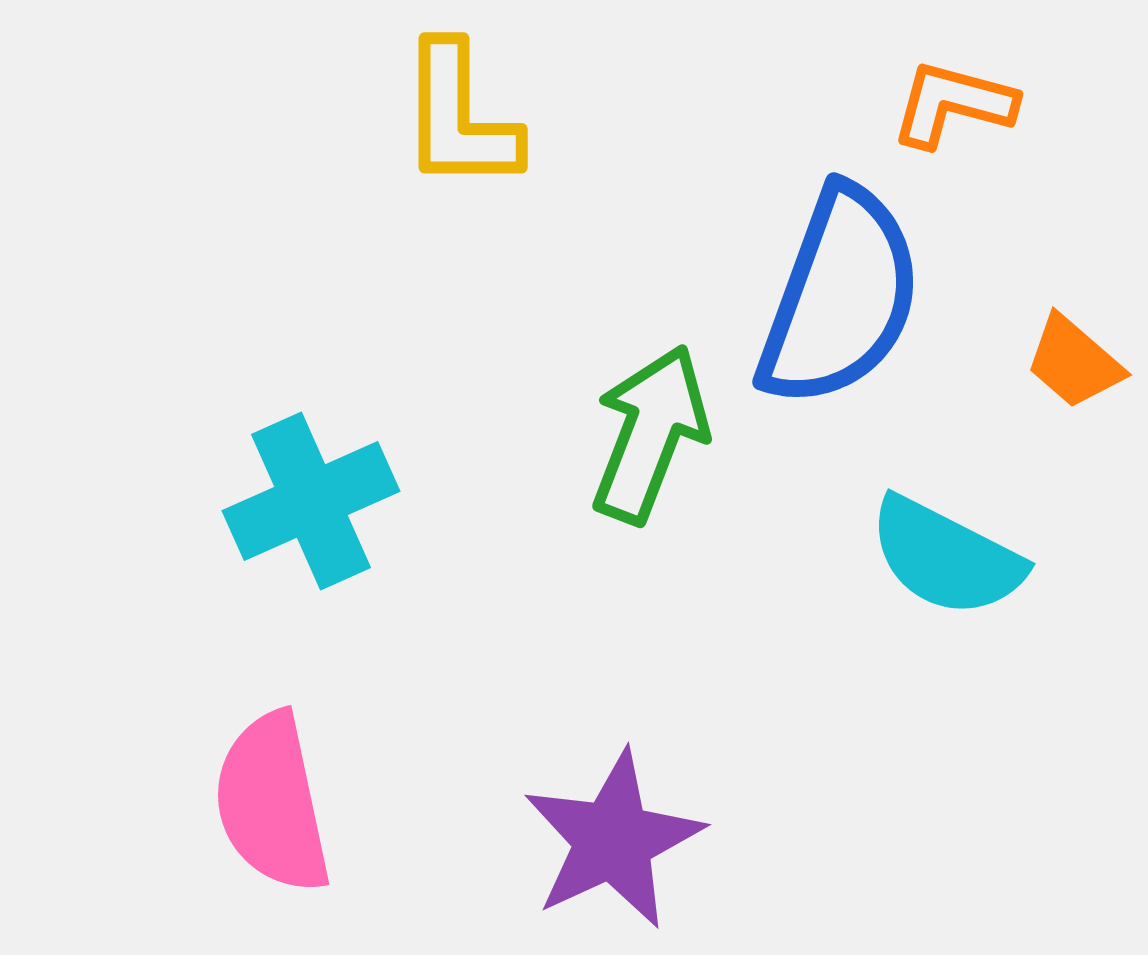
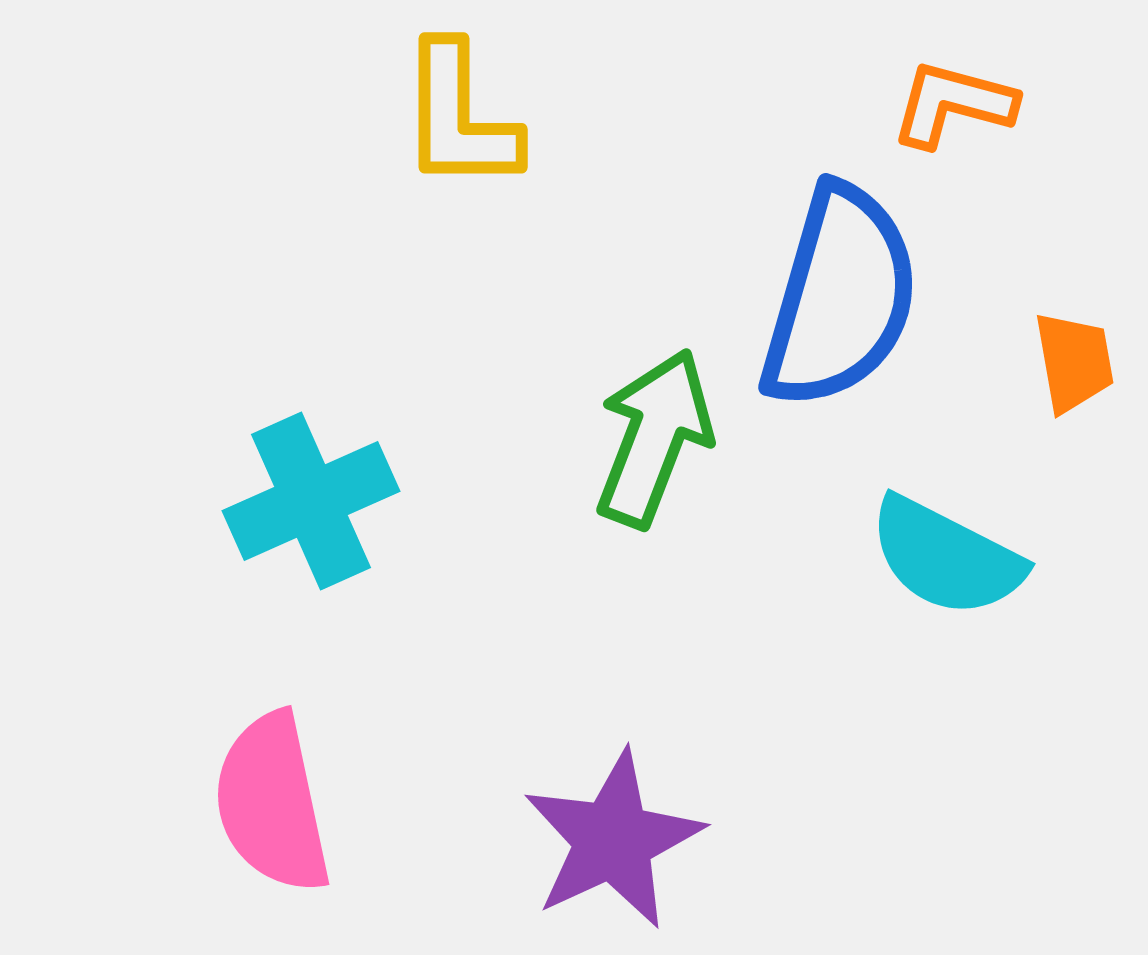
blue semicircle: rotated 4 degrees counterclockwise
orange trapezoid: rotated 141 degrees counterclockwise
green arrow: moved 4 px right, 4 px down
